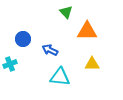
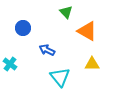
orange triangle: rotated 30 degrees clockwise
blue circle: moved 11 px up
blue arrow: moved 3 px left
cyan cross: rotated 32 degrees counterclockwise
cyan triangle: rotated 45 degrees clockwise
